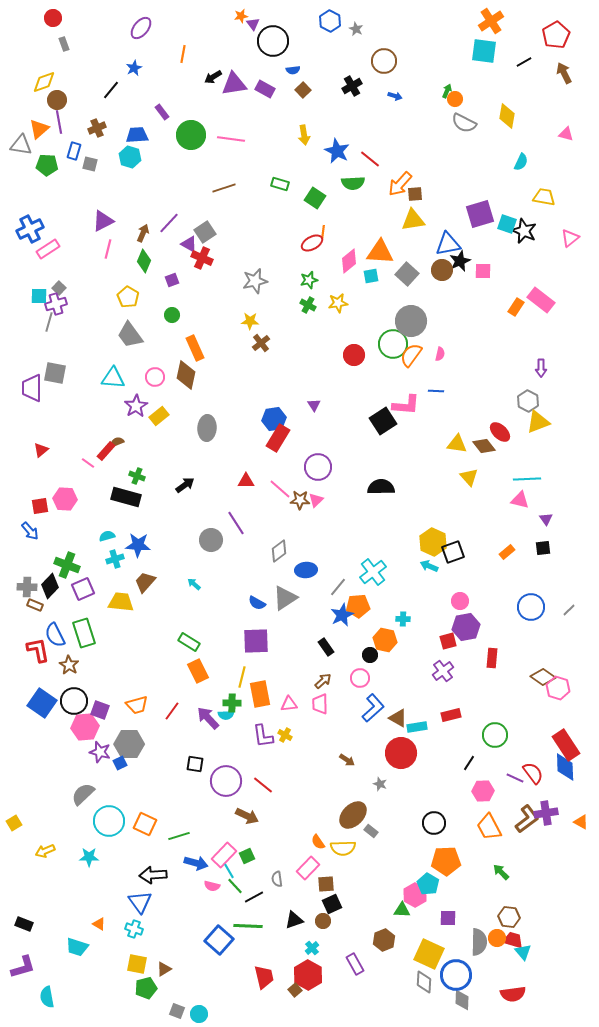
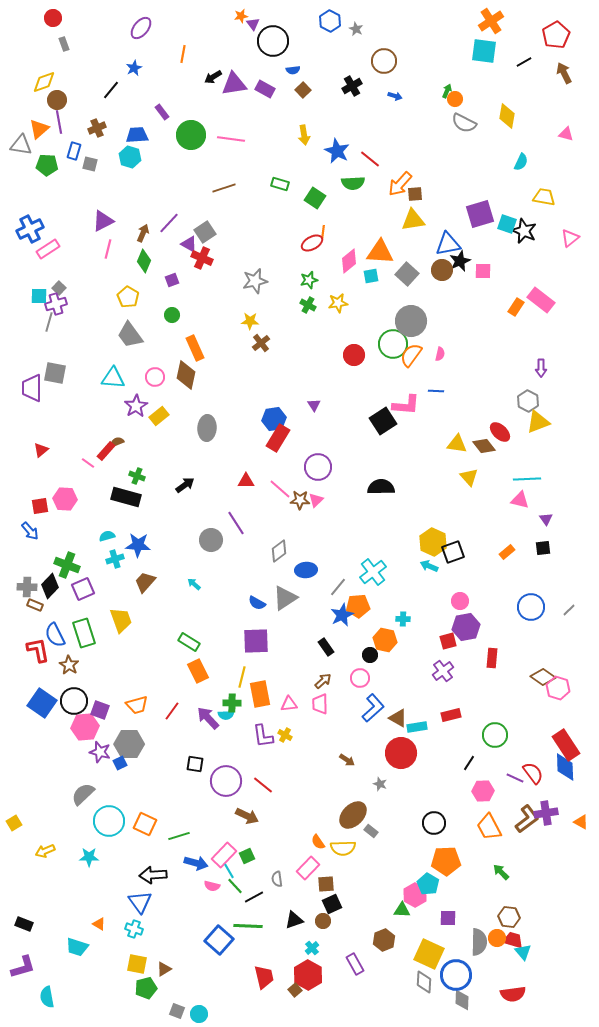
yellow trapezoid at (121, 602): moved 18 px down; rotated 64 degrees clockwise
